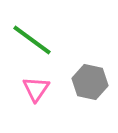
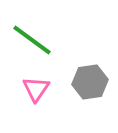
gray hexagon: rotated 20 degrees counterclockwise
